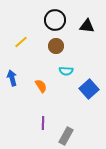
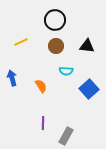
black triangle: moved 20 px down
yellow line: rotated 16 degrees clockwise
